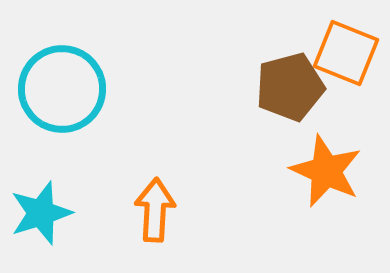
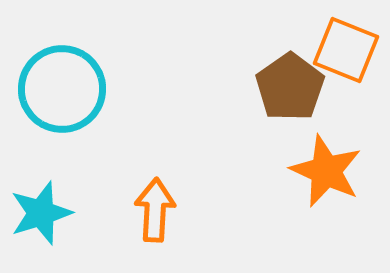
orange square: moved 3 px up
brown pentagon: rotated 20 degrees counterclockwise
